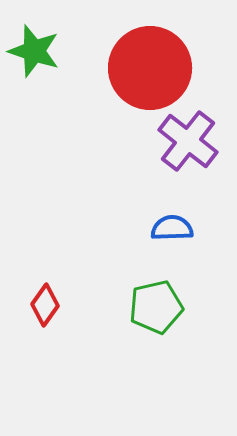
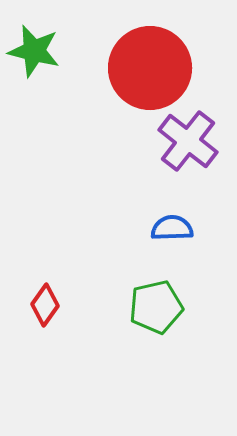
green star: rotated 4 degrees counterclockwise
